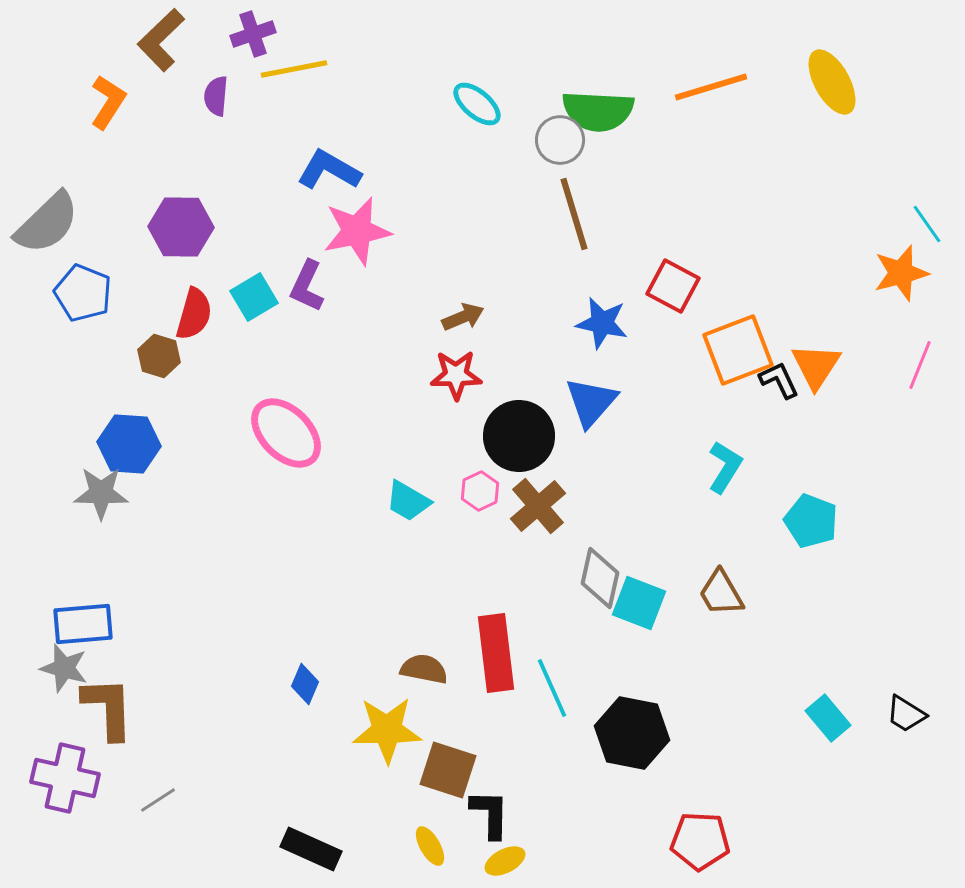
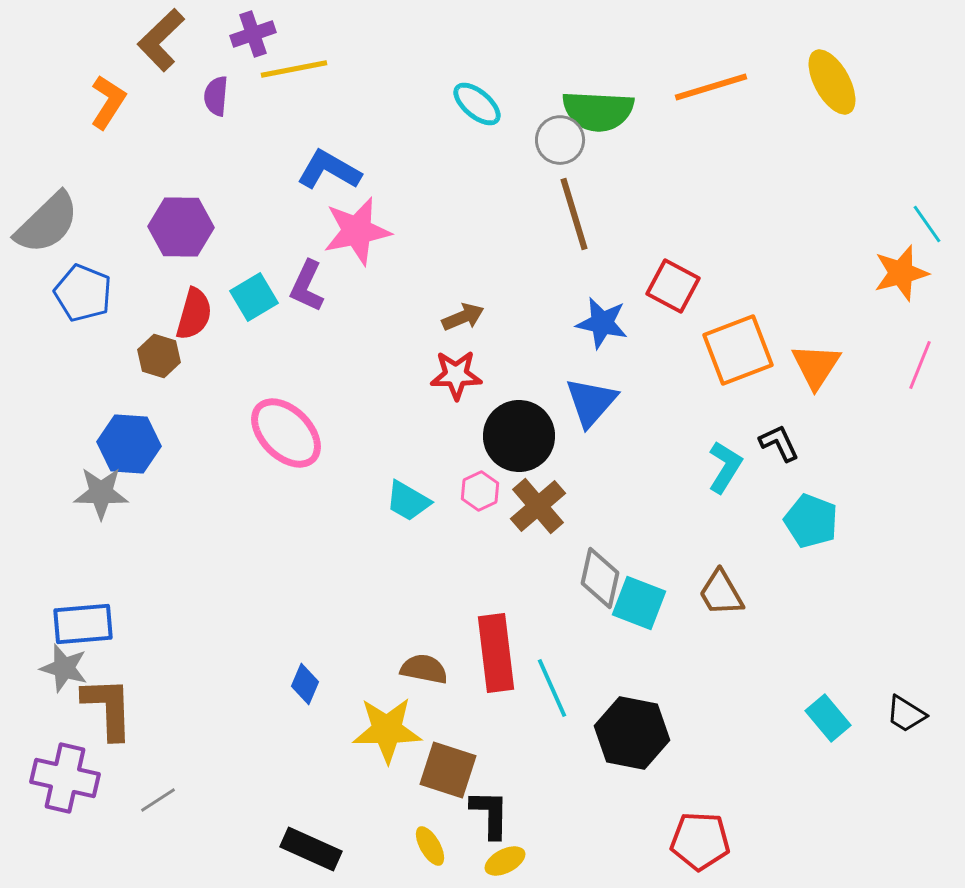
black L-shape at (779, 380): moved 63 px down
